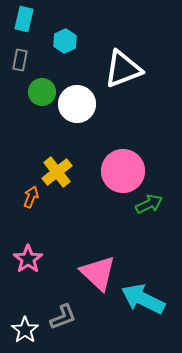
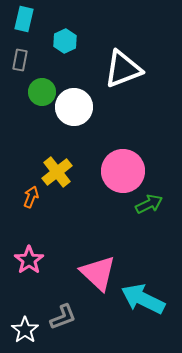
white circle: moved 3 px left, 3 px down
pink star: moved 1 px right, 1 px down
